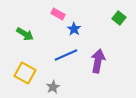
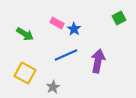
pink rectangle: moved 1 px left, 9 px down
green square: rotated 24 degrees clockwise
